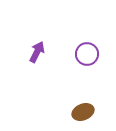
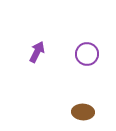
brown ellipse: rotated 25 degrees clockwise
